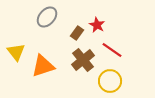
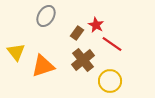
gray ellipse: moved 1 px left, 1 px up; rotated 10 degrees counterclockwise
red star: moved 1 px left
red line: moved 6 px up
